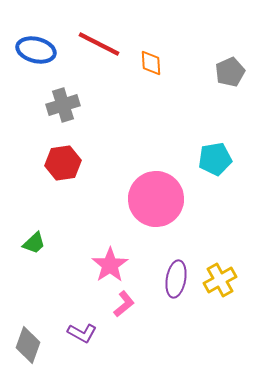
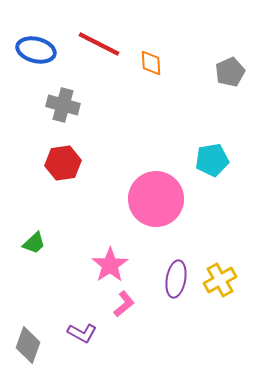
gray cross: rotated 32 degrees clockwise
cyan pentagon: moved 3 px left, 1 px down
